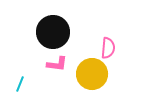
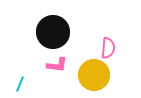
pink L-shape: moved 1 px down
yellow circle: moved 2 px right, 1 px down
